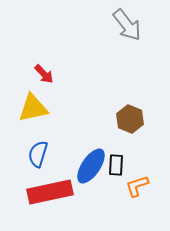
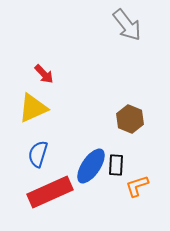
yellow triangle: rotated 12 degrees counterclockwise
red rectangle: rotated 12 degrees counterclockwise
